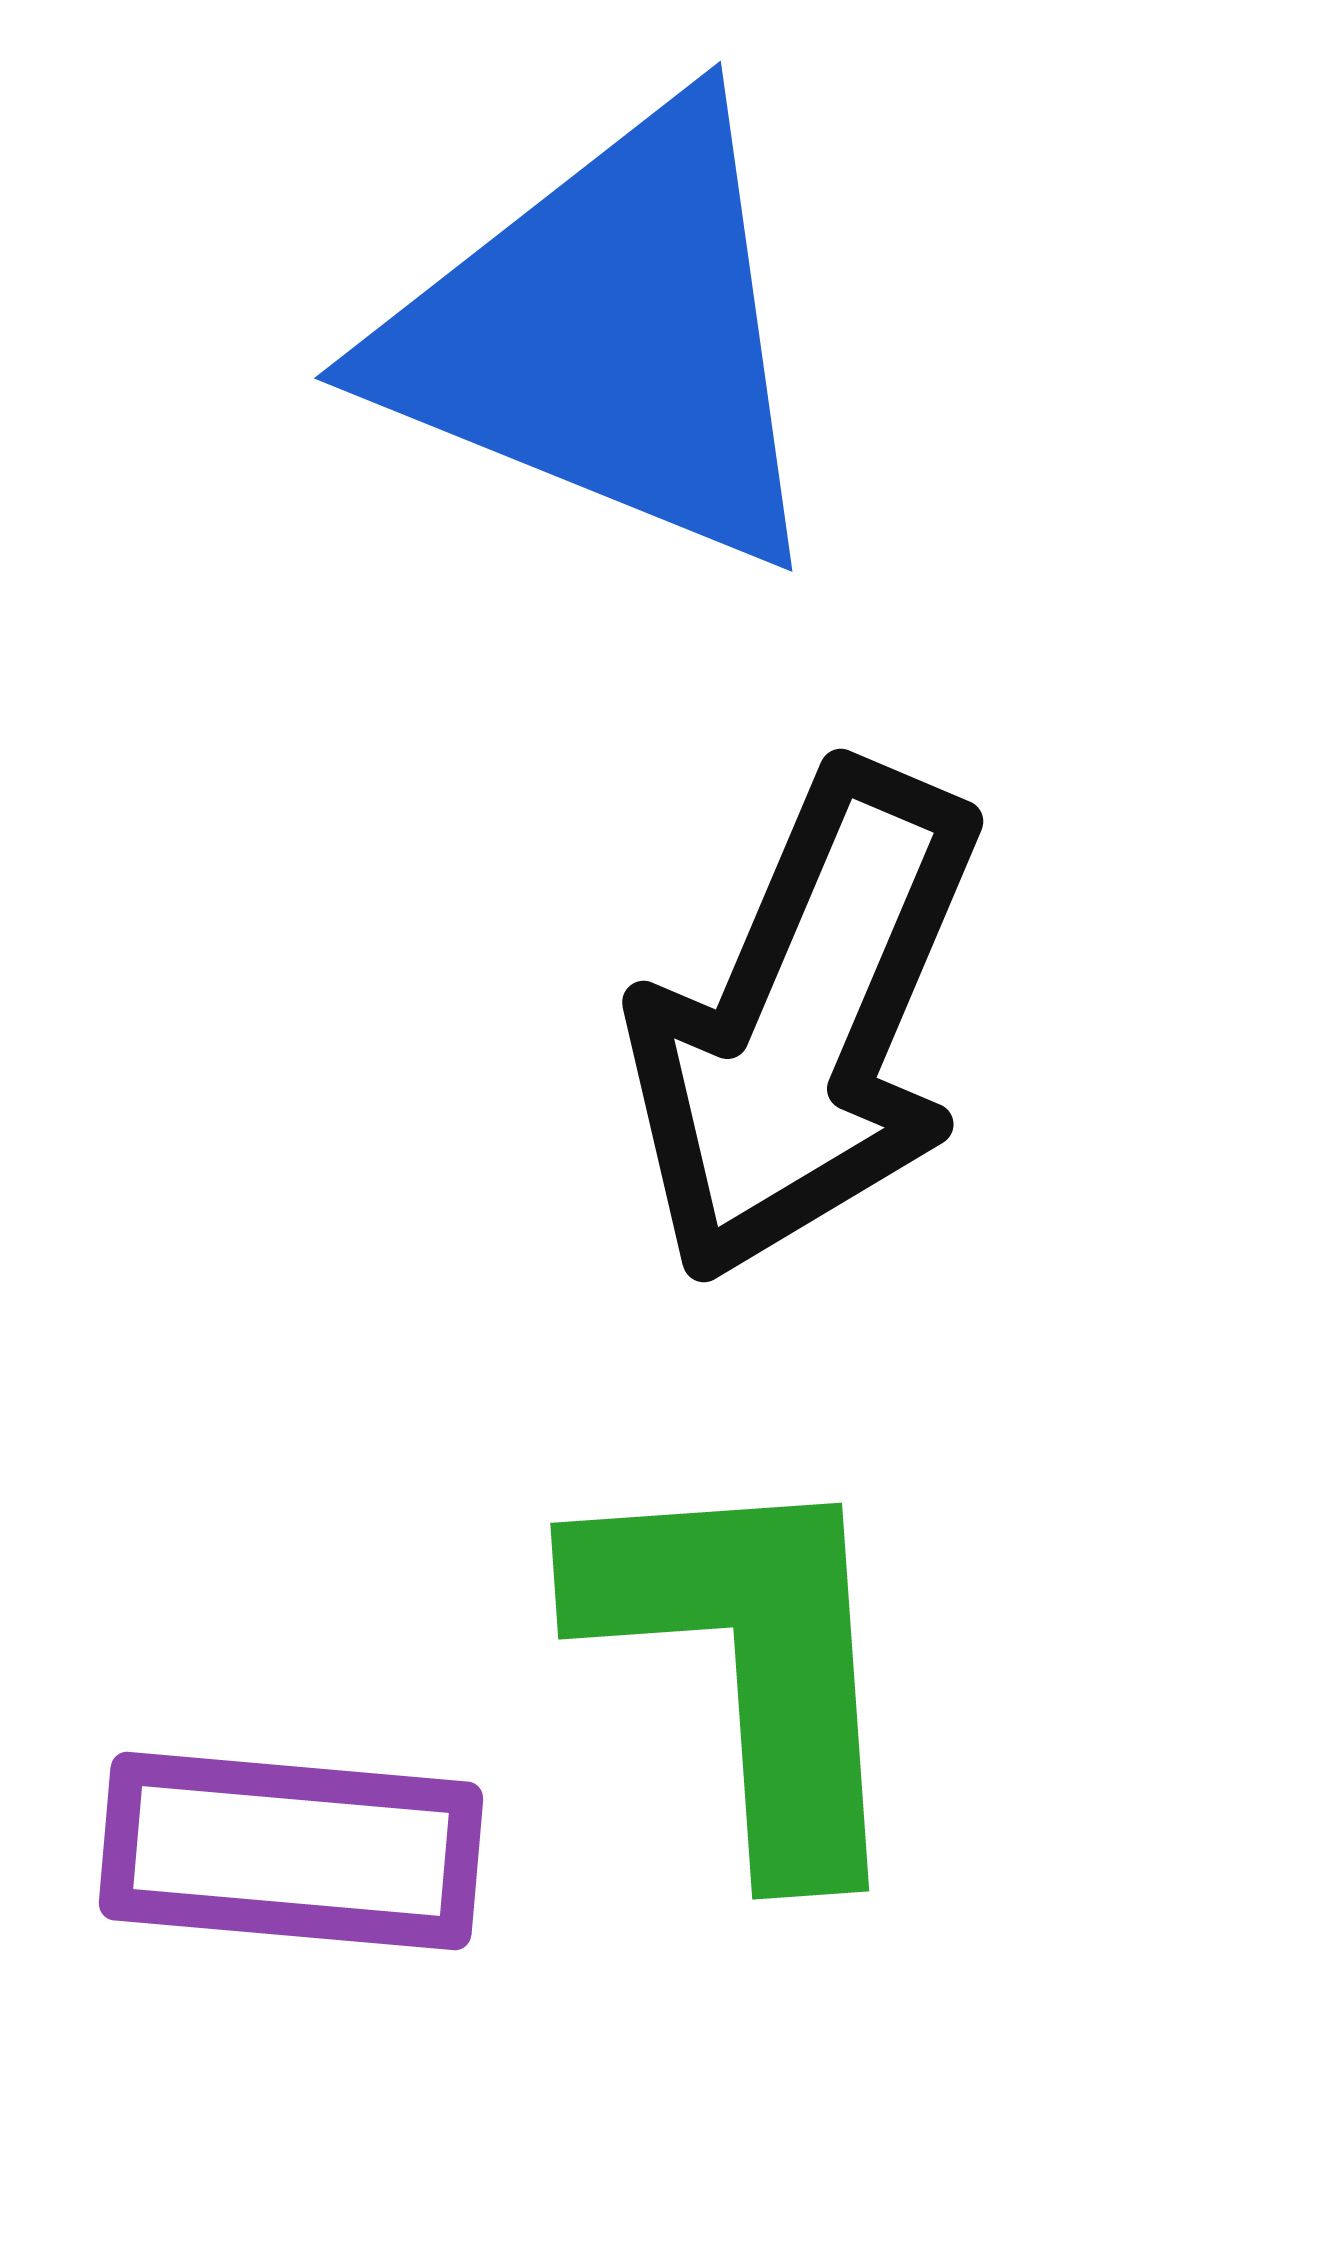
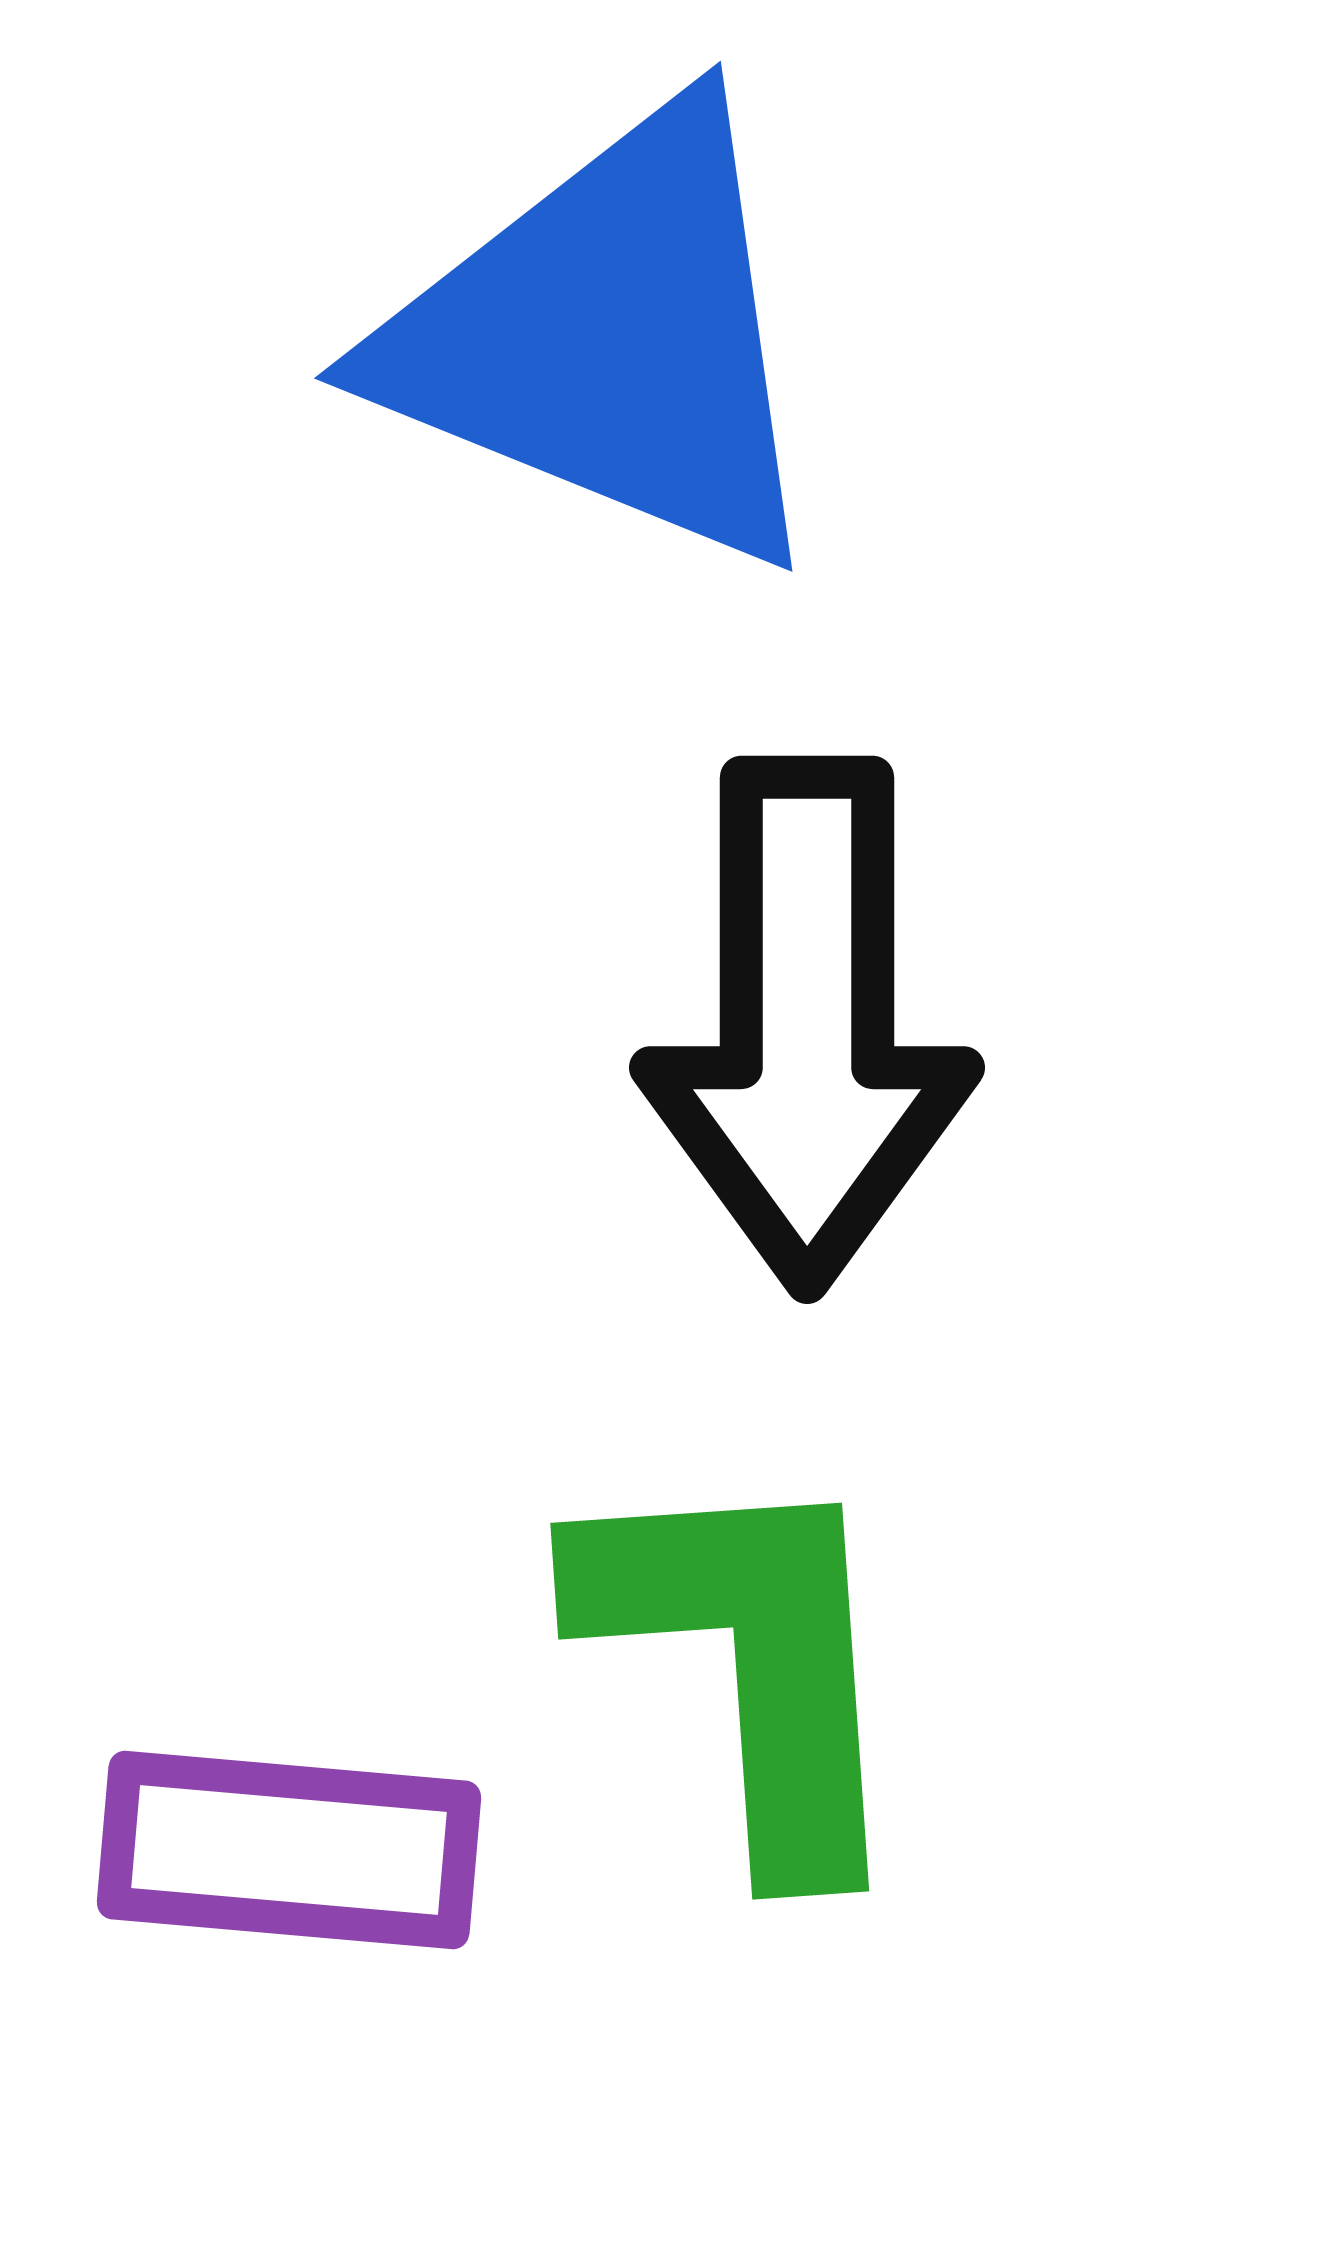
black arrow: moved 2 px right, 1 px down; rotated 23 degrees counterclockwise
purple rectangle: moved 2 px left, 1 px up
